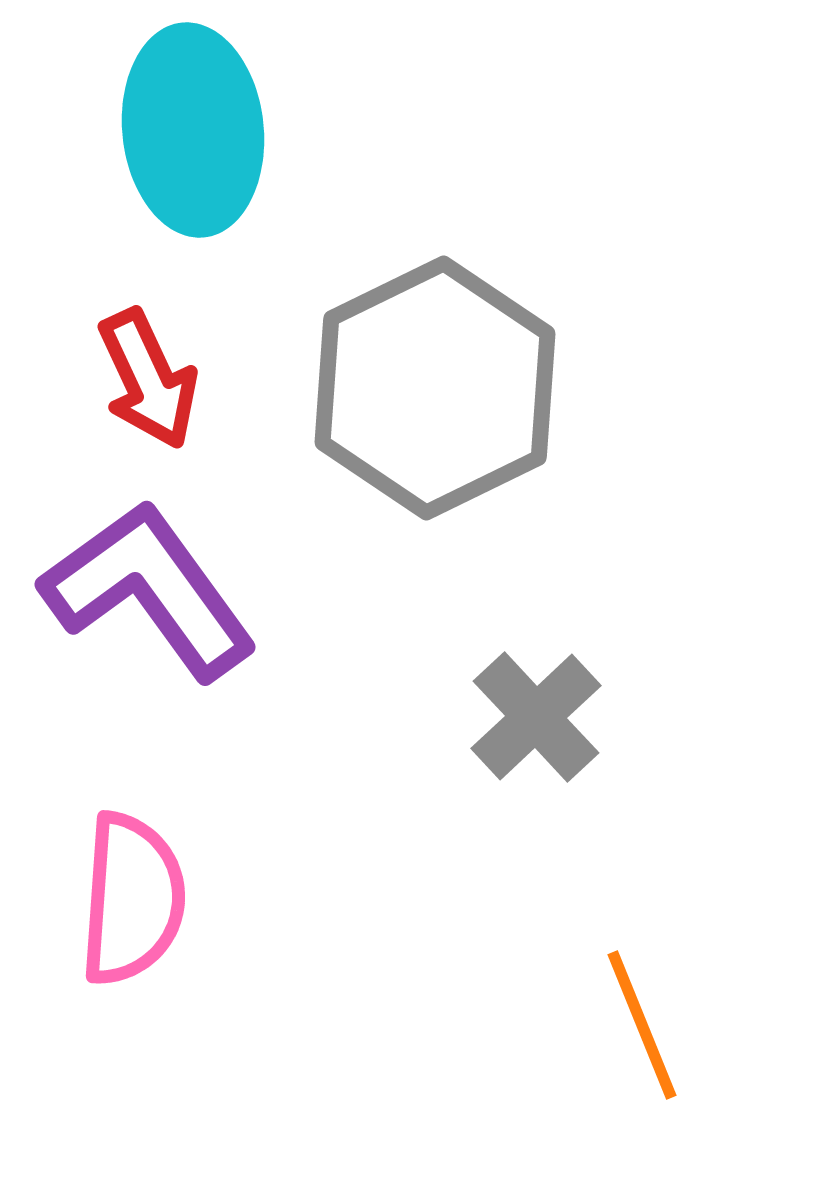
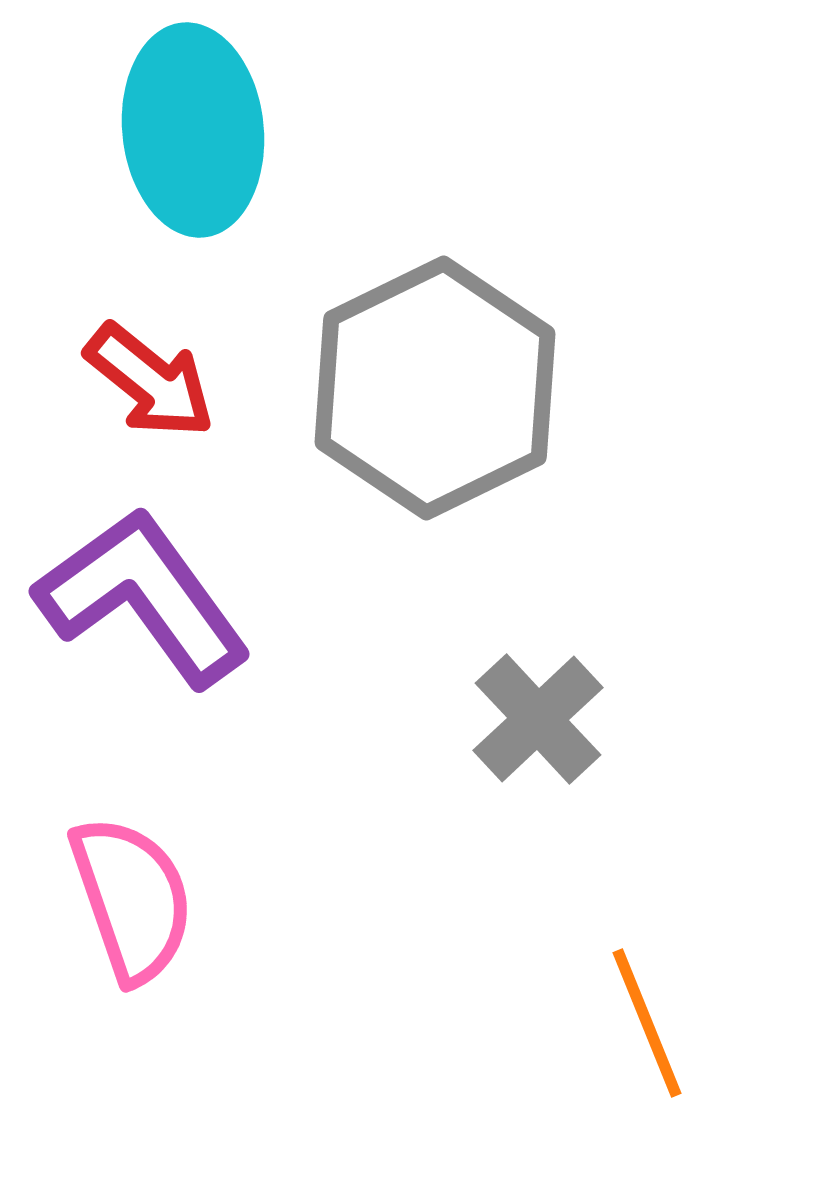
red arrow: moved 2 px right, 2 px down; rotated 26 degrees counterclockwise
purple L-shape: moved 6 px left, 7 px down
gray cross: moved 2 px right, 2 px down
pink semicircle: rotated 23 degrees counterclockwise
orange line: moved 5 px right, 2 px up
